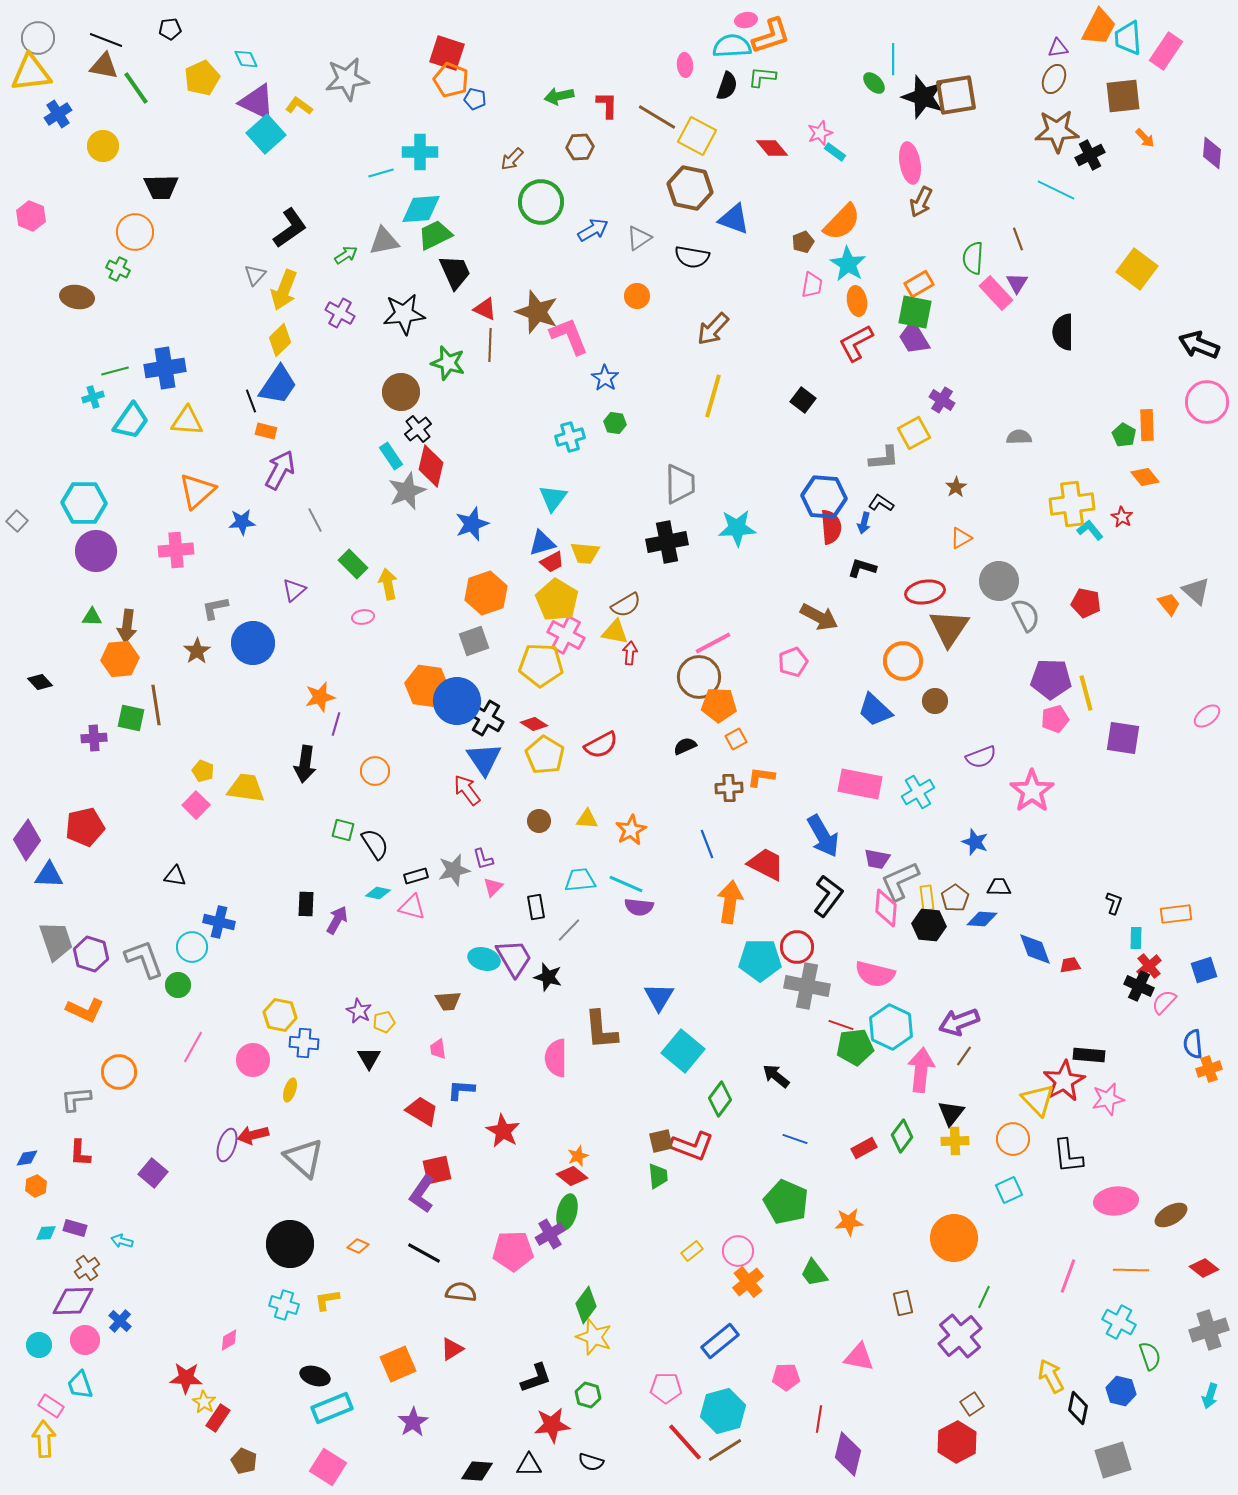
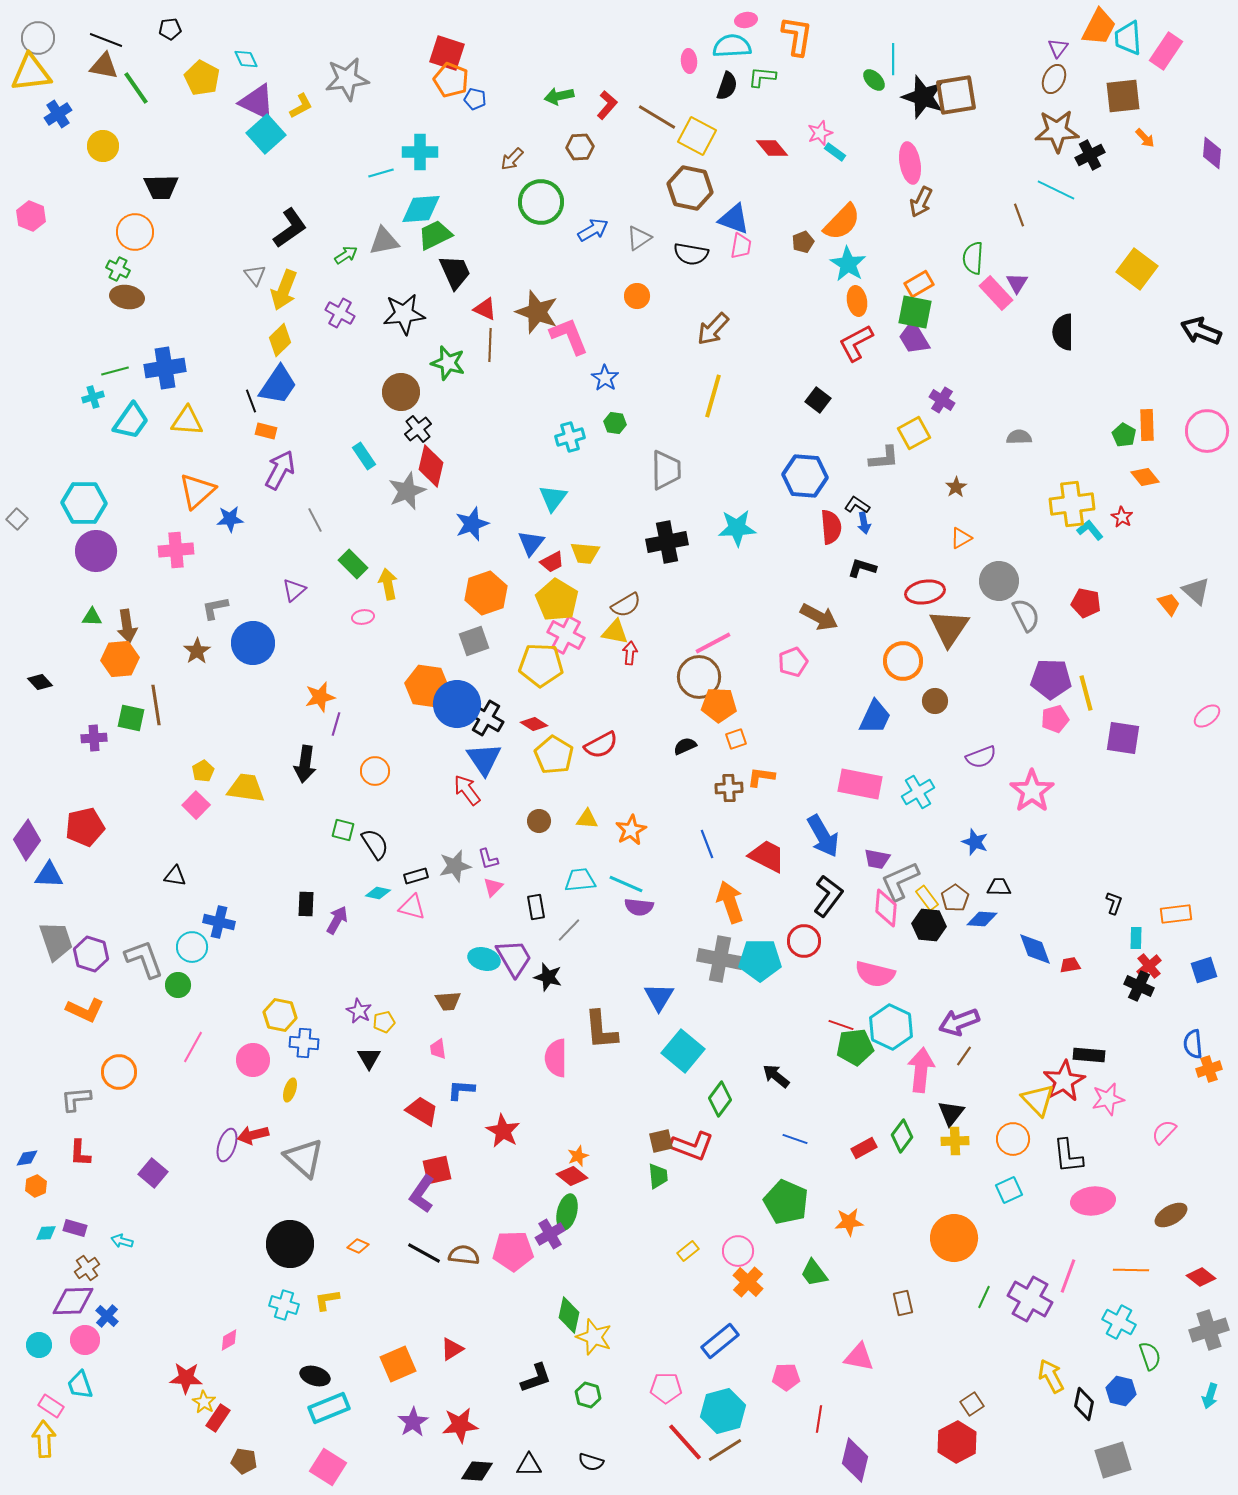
orange L-shape at (771, 36): moved 26 px right; rotated 63 degrees counterclockwise
purple triangle at (1058, 48): rotated 45 degrees counterclockwise
pink ellipse at (685, 65): moved 4 px right, 4 px up
yellow pentagon at (202, 78): rotated 20 degrees counterclockwise
green ellipse at (874, 83): moved 3 px up
red L-shape at (607, 105): rotated 40 degrees clockwise
yellow L-shape at (299, 106): moved 2 px right; rotated 116 degrees clockwise
brown line at (1018, 239): moved 1 px right, 24 px up
black semicircle at (692, 257): moved 1 px left, 3 px up
gray triangle at (255, 275): rotated 20 degrees counterclockwise
pink trapezoid at (812, 285): moved 71 px left, 39 px up
brown ellipse at (77, 297): moved 50 px right
black arrow at (1199, 345): moved 2 px right, 14 px up
black square at (803, 400): moved 15 px right
pink circle at (1207, 402): moved 29 px down
cyan rectangle at (391, 456): moved 27 px left
gray trapezoid at (680, 484): moved 14 px left, 14 px up
blue hexagon at (824, 497): moved 19 px left, 21 px up
black L-shape at (881, 503): moved 24 px left, 2 px down
gray square at (17, 521): moved 2 px up
blue star at (242, 522): moved 12 px left, 3 px up
blue arrow at (864, 523): rotated 25 degrees counterclockwise
blue triangle at (542, 543): moved 11 px left; rotated 36 degrees counterclockwise
brown arrow at (127, 626): rotated 16 degrees counterclockwise
blue circle at (457, 701): moved 3 px down
blue trapezoid at (875, 710): moved 7 px down; rotated 108 degrees counterclockwise
orange square at (736, 739): rotated 10 degrees clockwise
yellow pentagon at (545, 755): moved 9 px right
yellow pentagon at (203, 771): rotated 20 degrees clockwise
purple L-shape at (483, 859): moved 5 px right
red trapezoid at (766, 864): moved 1 px right, 8 px up
gray star at (454, 870): moved 1 px right, 4 px up
yellow rectangle at (927, 898): rotated 30 degrees counterclockwise
orange arrow at (730, 902): rotated 27 degrees counterclockwise
red circle at (797, 947): moved 7 px right, 6 px up
gray cross at (807, 986): moved 87 px left, 27 px up
pink semicircle at (1164, 1002): moved 130 px down
pink ellipse at (1116, 1201): moved 23 px left
yellow rectangle at (692, 1251): moved 4 px left
red diamond at (1204, 1268): moved 3 px left, 9 px down
orange cross at (748, 1282): rotated 8 degrees counterclockwise
brown semicircle at (461, 1292): moved 3 px right, 37 px up
green diamond at (586, 1305): moved 17 px left, 10 px down; rotated 24 degrees counterclockwise
blue cross at (120, 1321): moved 13 px left, 5 px up
purple cross at (960, 1336): moved 70 px right, 37 px up; rotated 21 degrees counterclockwise
cyan rectangle at (332, 1408): moved 3 px left
black diamond at (1078, 1408): moved 6 px right, 4 px up
red star at (552, 1425): moved 92 px left
purple diamond at (848, 1454): moved 7 px right, 6 px down
brown pentagon at (244, 1461): rotated 15 degrees counterclockwise
